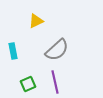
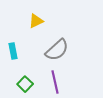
green square: moved 3 px left; rotated 21 degrees counterclockwise
